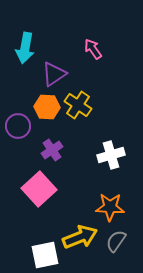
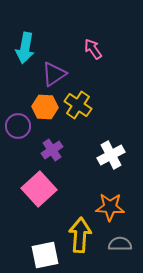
orange hexagon: moved 2 px left
white cross: rotated 12 degrees counterclockwise
yellow arrow: moved 2 px up; rotated 64 degrees counterclockwise
gray semicircle: moved 4 px right, 3 px down; rotated 55 degrees clockwise
